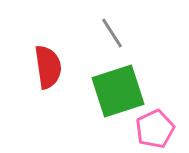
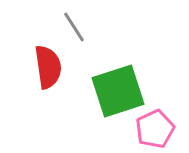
gray line: moved 38 px left, 6 px up
